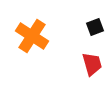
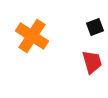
red trapezoid: moved 2 px up
